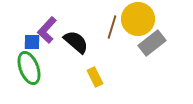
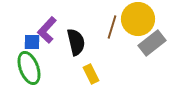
black semicircle: rotated 36 degrees clockwise
yellow rectangle: moved 4 px left, 3 px up
